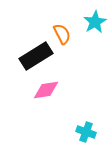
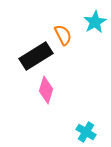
orange semicircle: moved 1 px right, 1 px down
pink diamond: rotated 64 degrees counterclockwise
cyan cross: rotated 12 degrees clockwise
